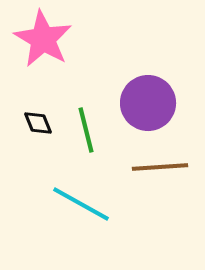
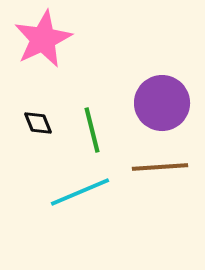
pink star: rotated 16 degrees clockwise
purple circle: moved 14 px right
green line: moved 6 px right
cyan line: moved 1 px left, 12 px up; rotated 52 degrees counterclockwise
